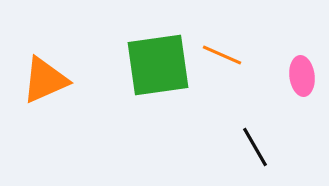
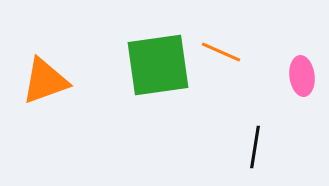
orange line: moved 1 px left, 3 px up
orange triangle: moved 1 px down; rotated 4 degrees clockwise
black line: rotated 39 degrees clockwise
